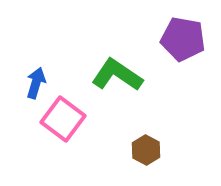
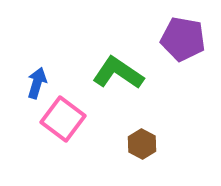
green L-shape: moved 1 px right, 2 px up
blue arrow: moved 1 px right
brown hexagon: moved 4 px left, 6 px up
